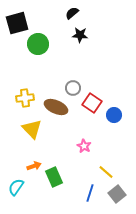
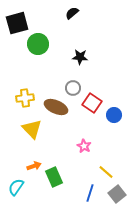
black star: moved 22 px down
